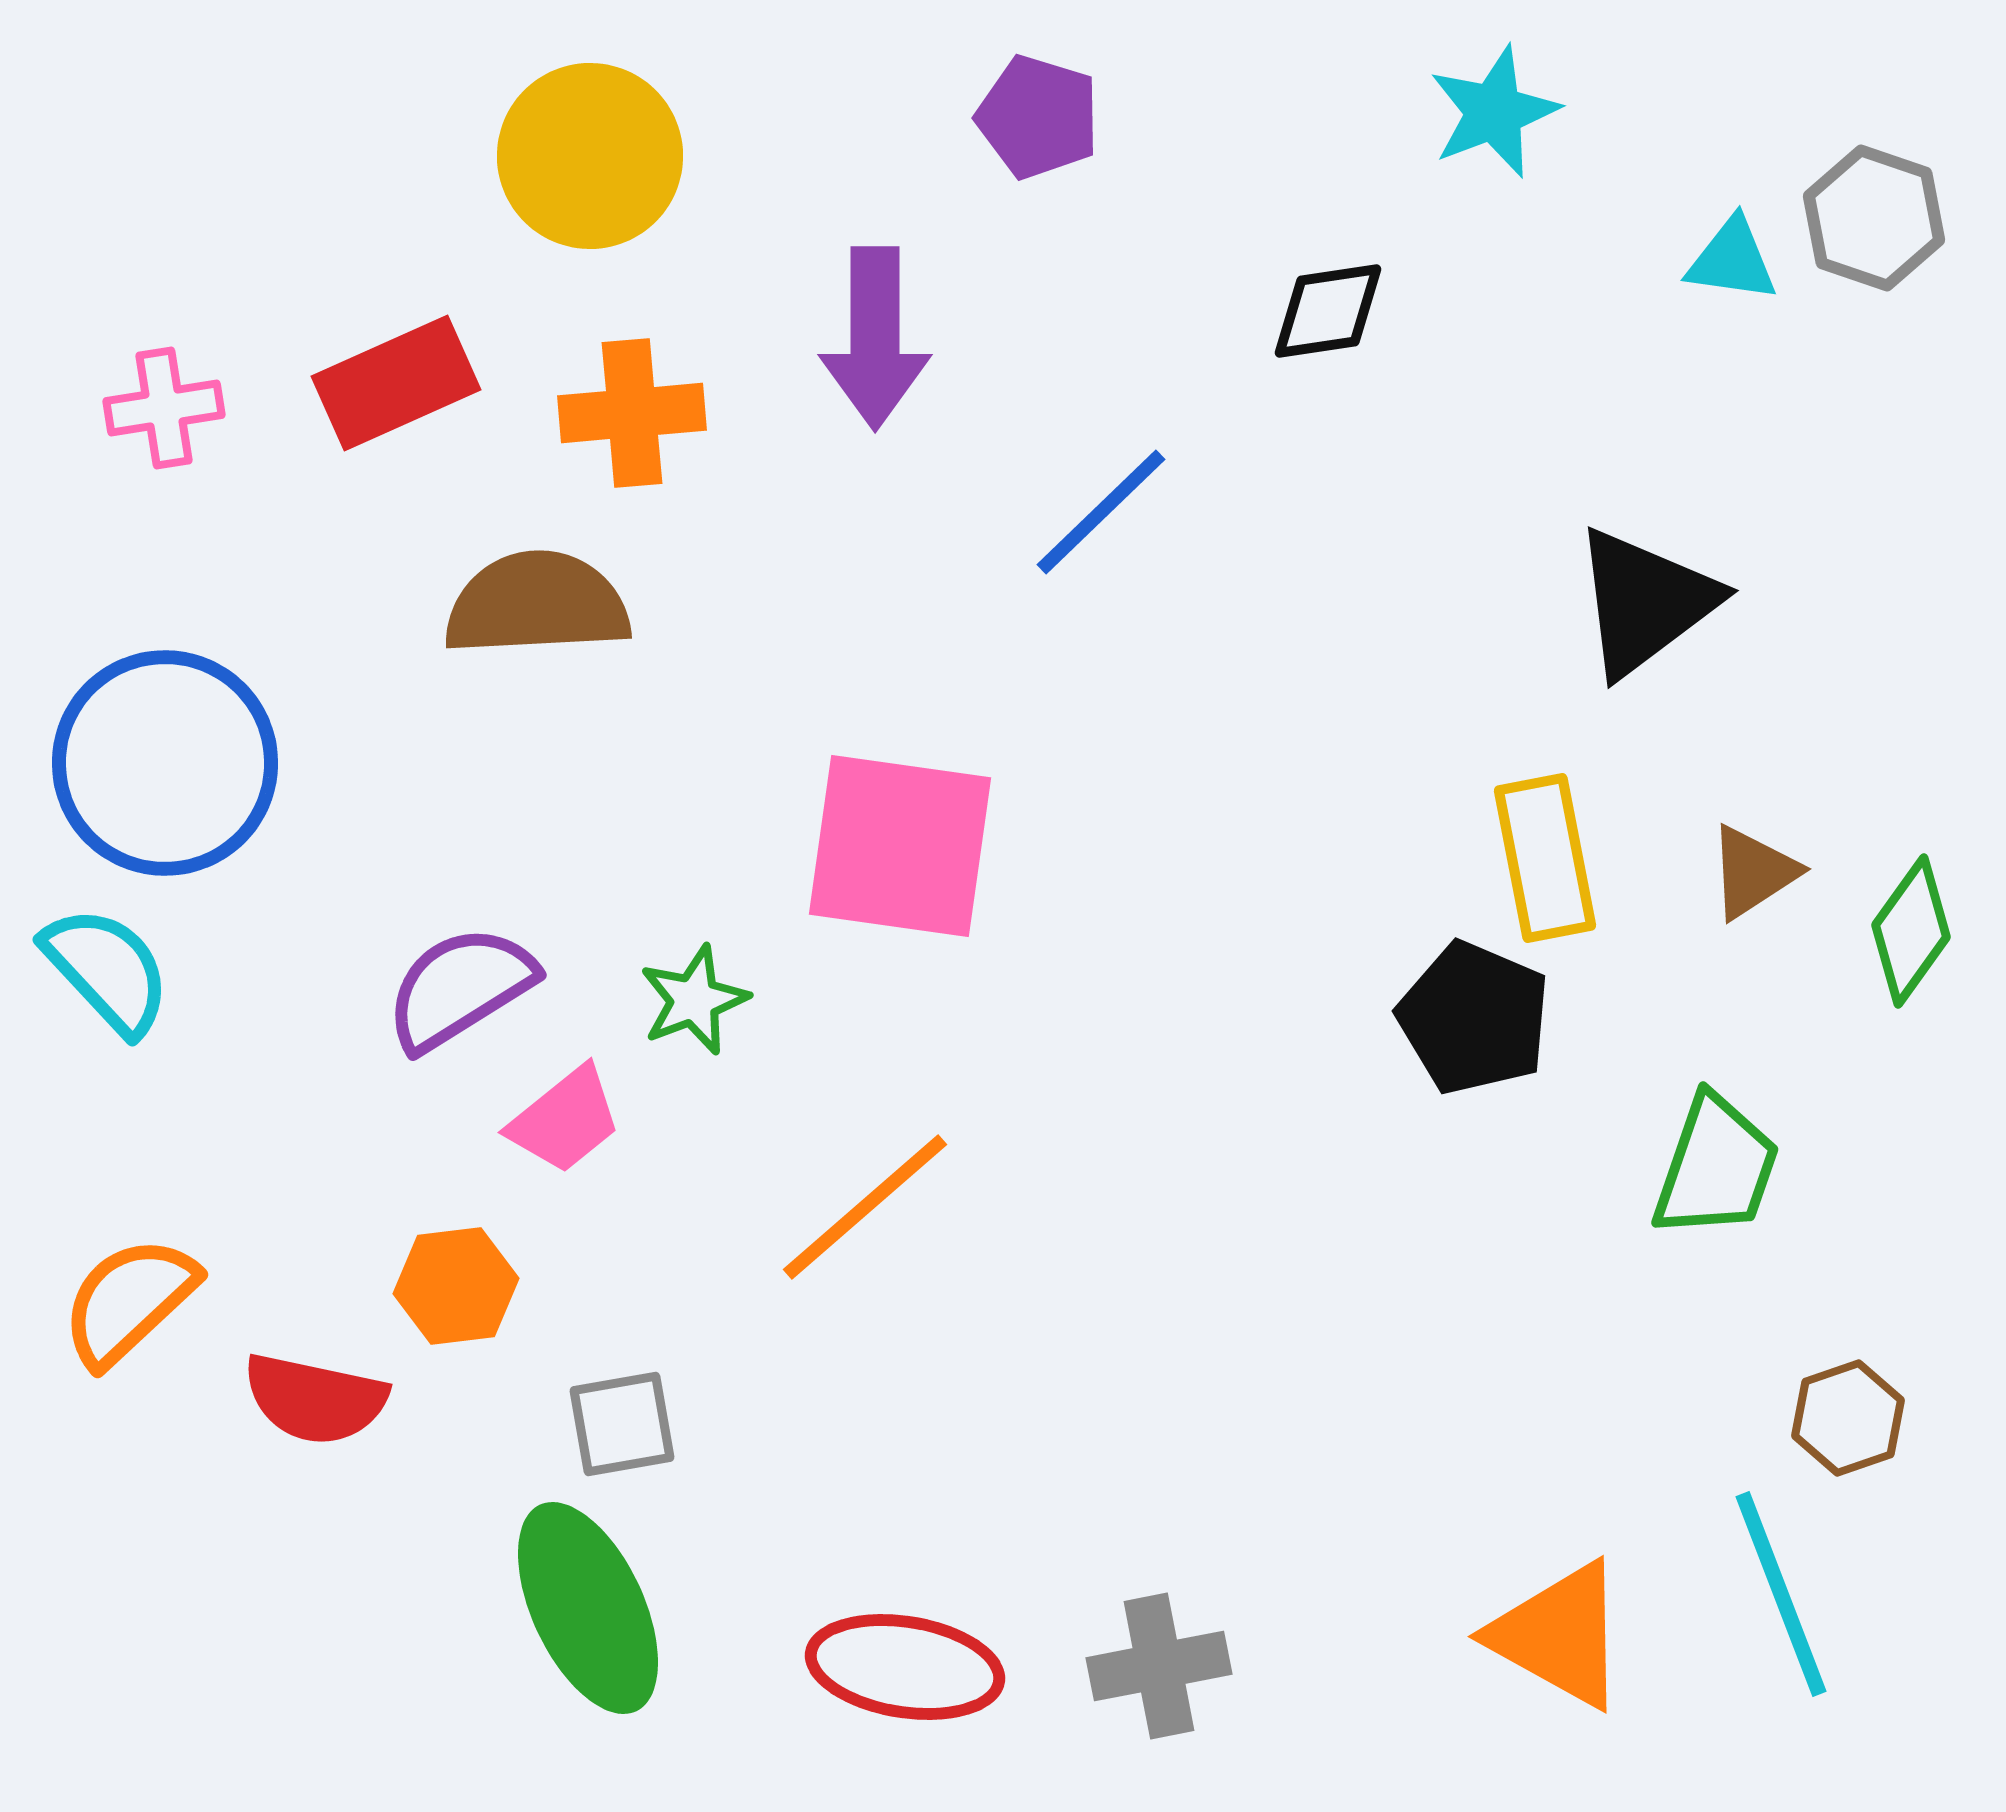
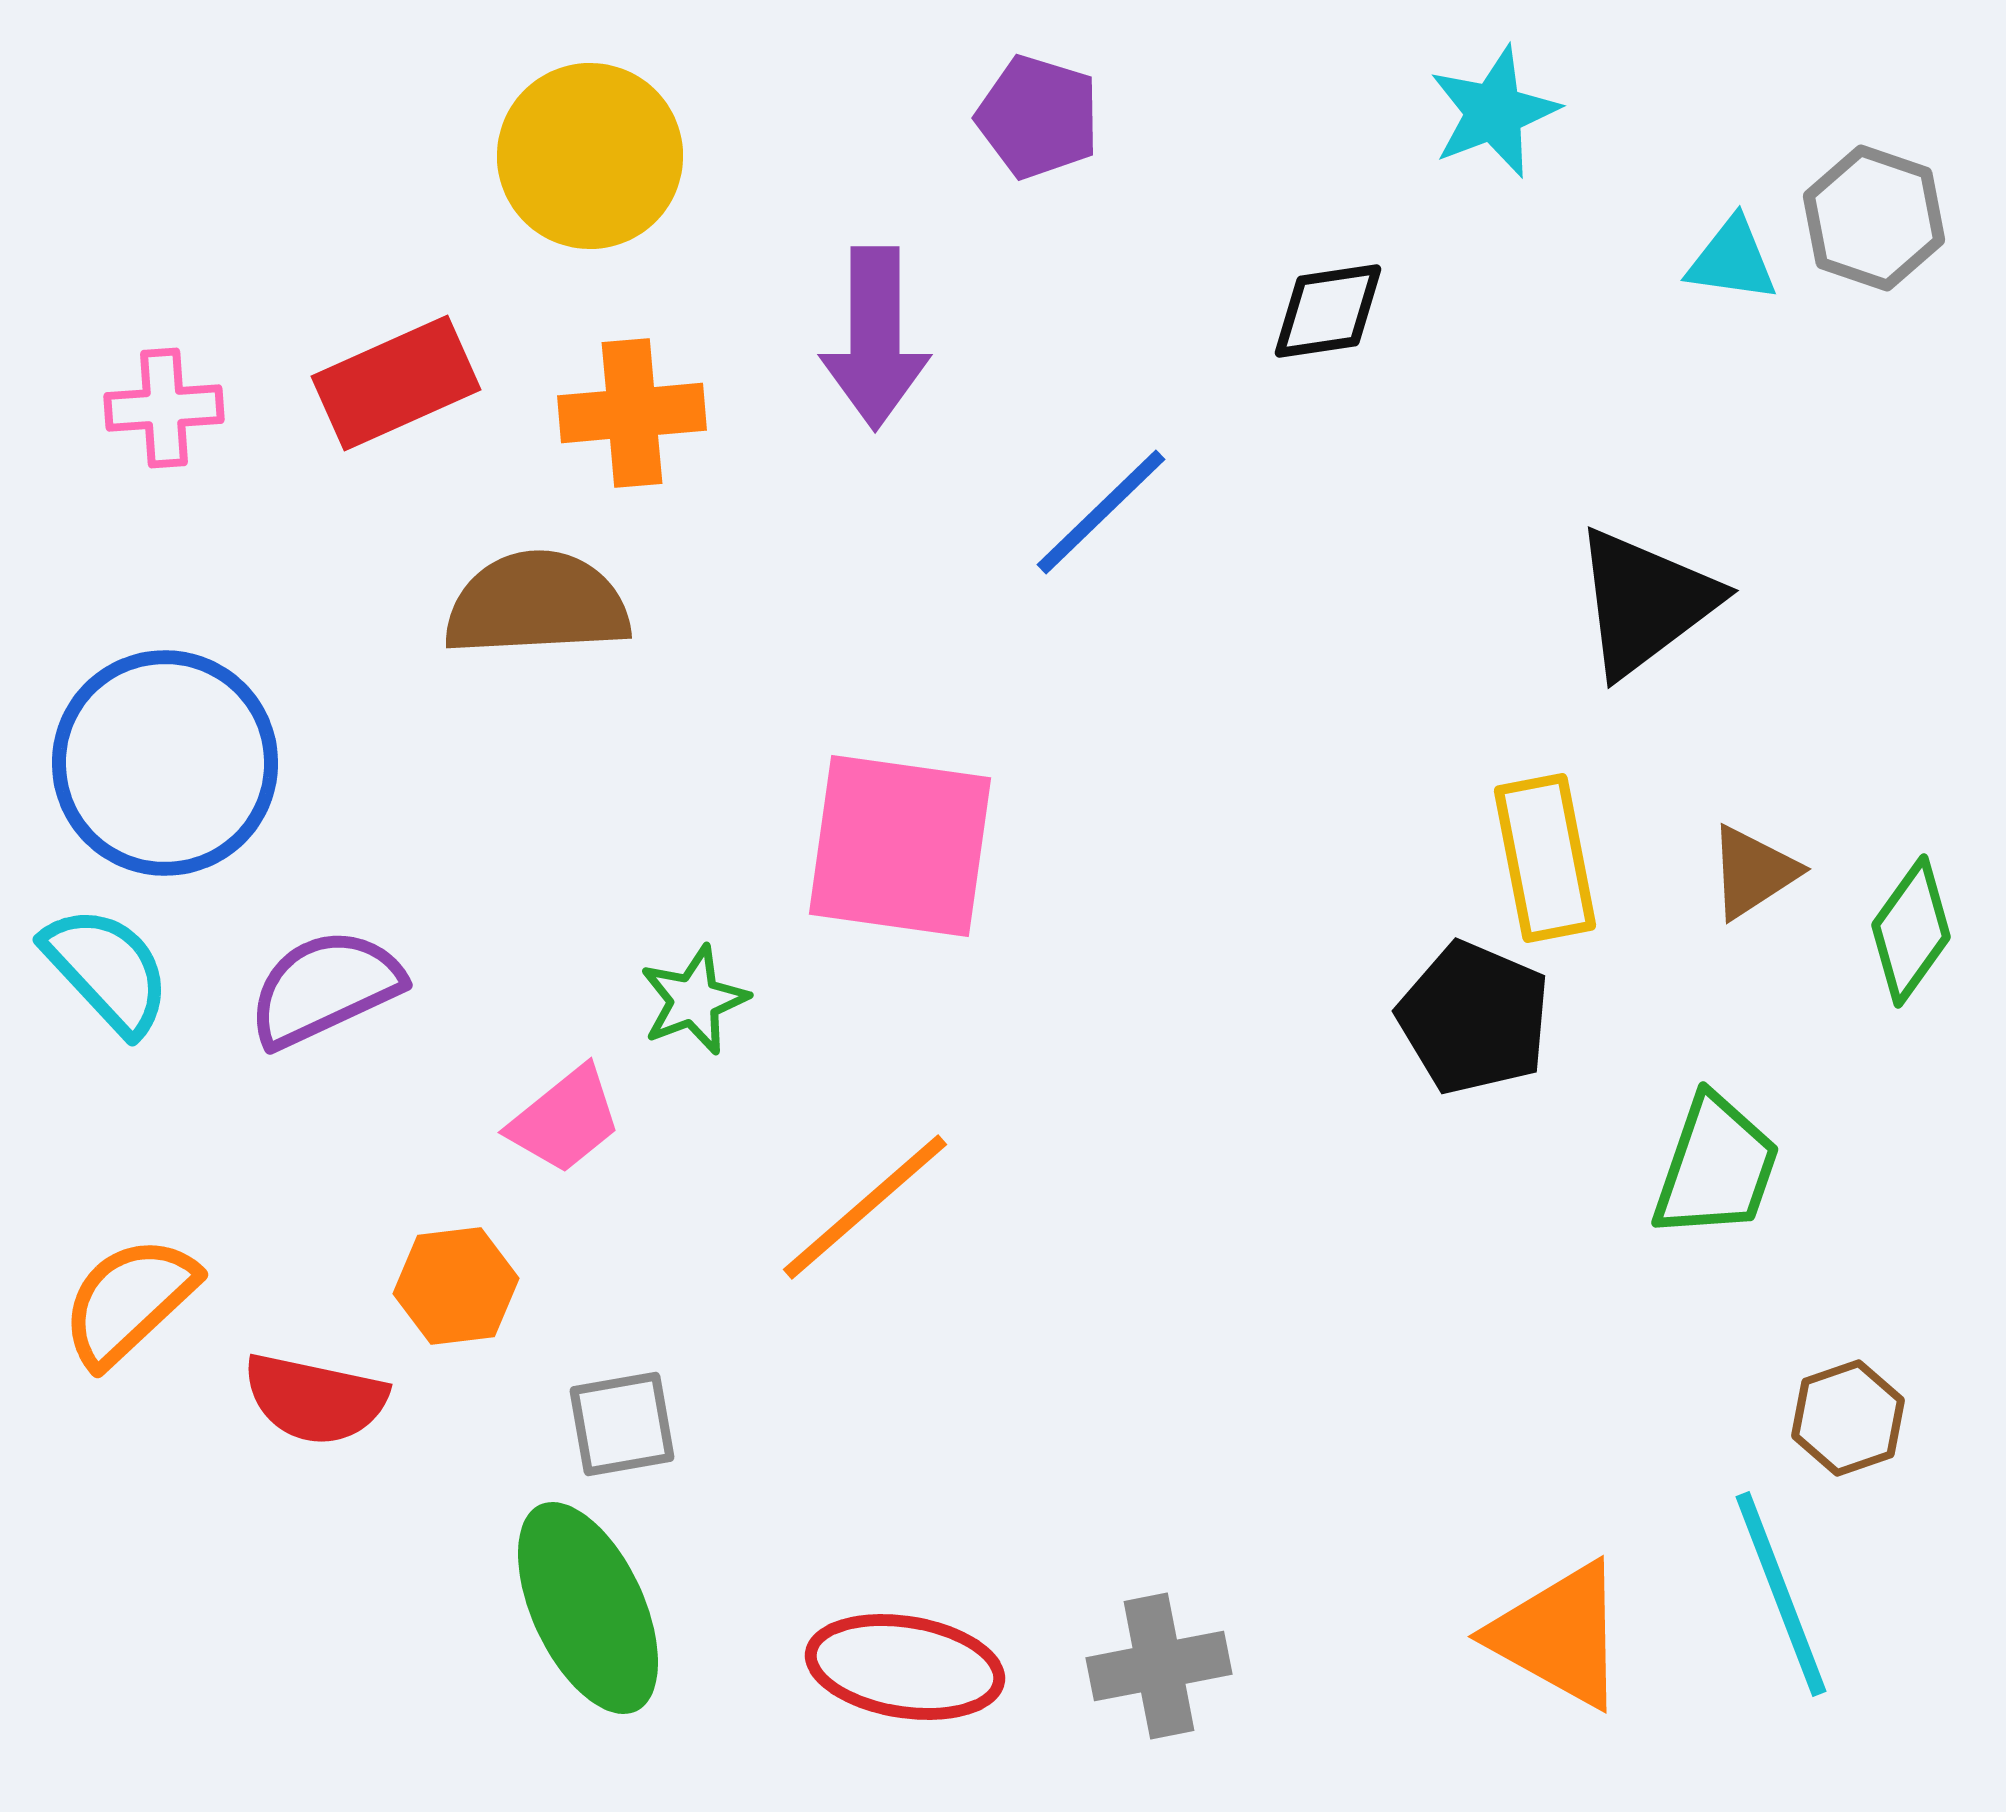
pink cross: rotated 5 degrees clockwise
purple semicircle: moved 135 px left; rotated 7 degrees clockwise
